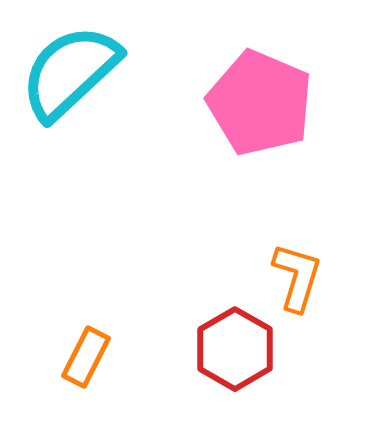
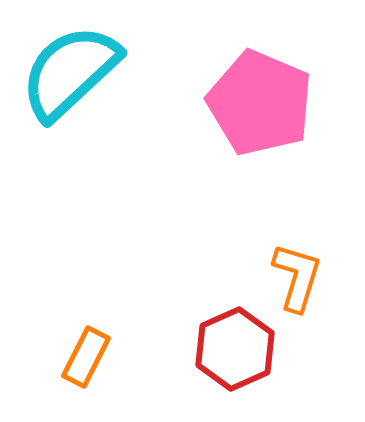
red hexagon: rotated 6 degrees clockwise
